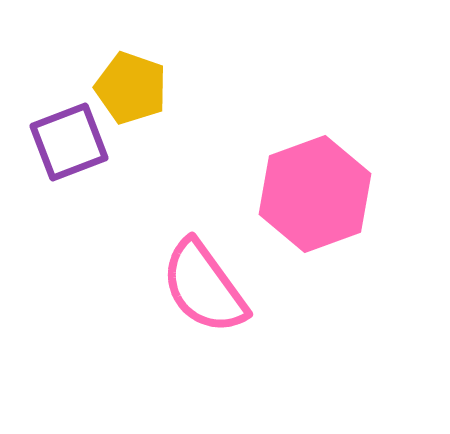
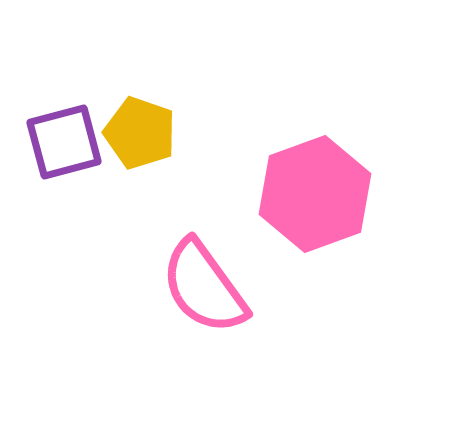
yellow pentagon: moved 9 px right, 45 px down
purple square: moved 5 px left; rotated 6 degrees clockwise
